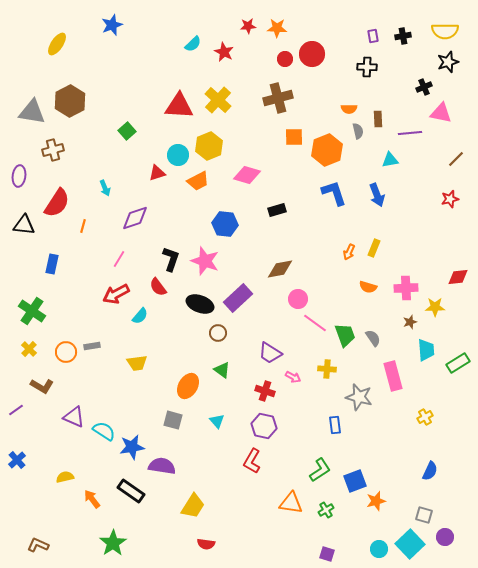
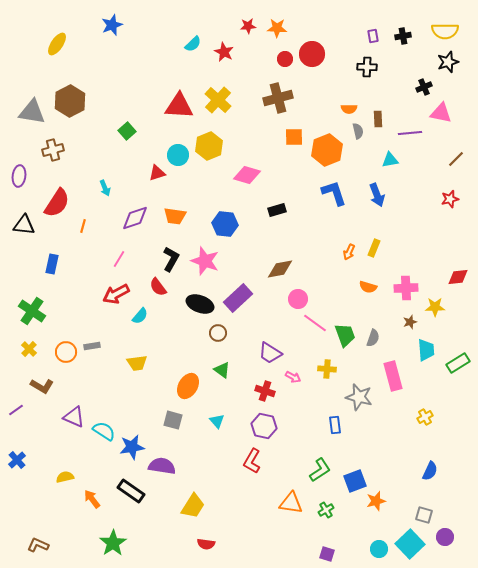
orange trapezoid at (198, 181): moved 23 px left, 35 px down; rotated 35 degrees clockwise
black L-shape at (171, 259): rotated 10 degrees clockwise
gray semicircle at (373, 338): rotated 54 degrees clockwise
